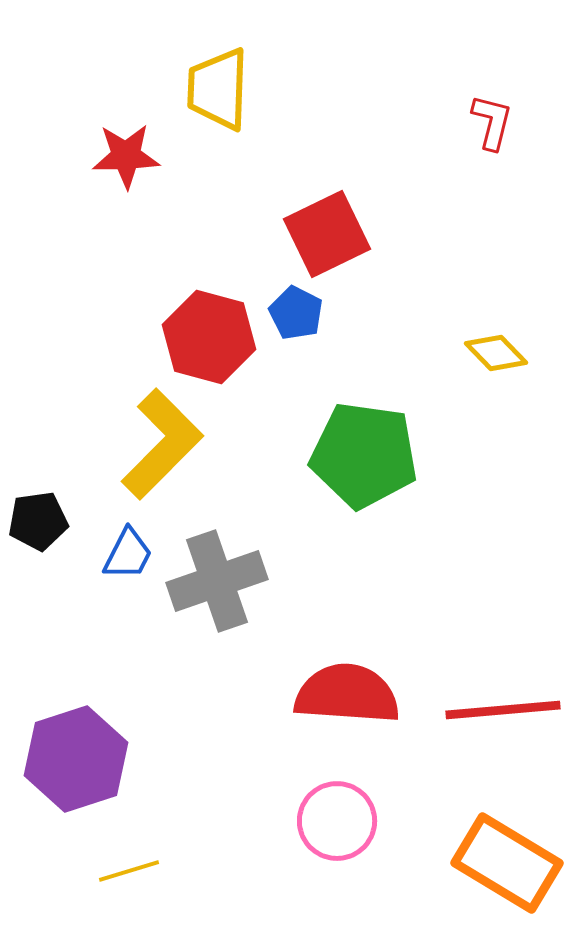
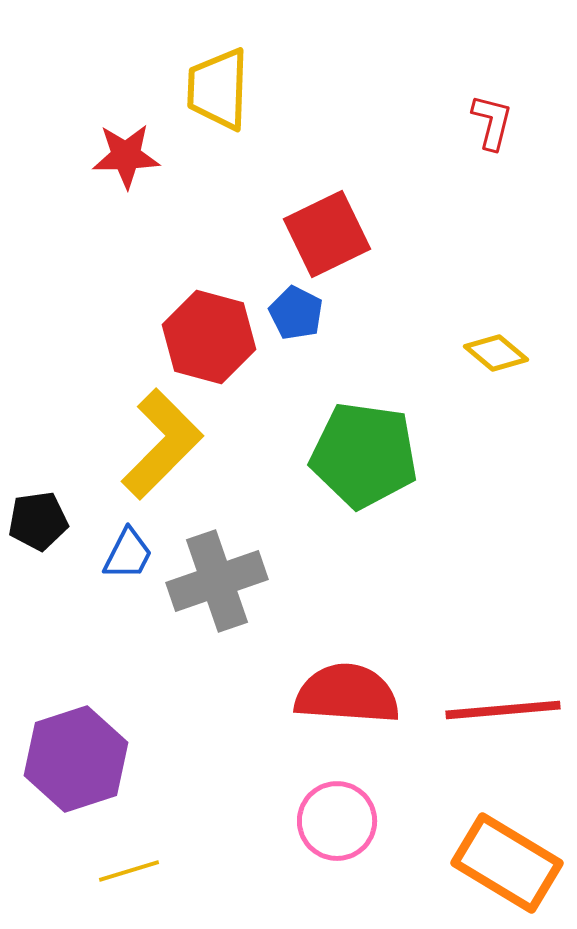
yellow diamond: rotated 6 degrees counterclockwise
